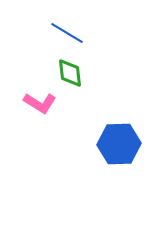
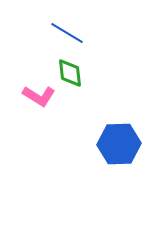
pink L-shape: moved 1 px left, 7 px up
